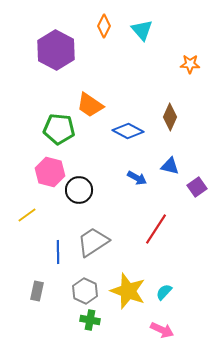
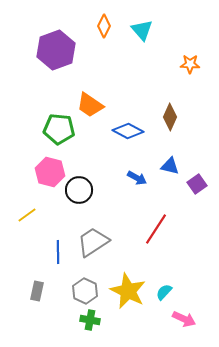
purple hexagon: rotated 12 degrees clockwise
purple square: moved 3 px up
yellow star: rotated 6 degrees clockwise
pink arrow: moved 22 px right, 11 px up
